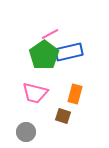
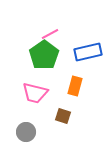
blue rectangle: moved 19 px right
orange rectangle: moved 8 px up
